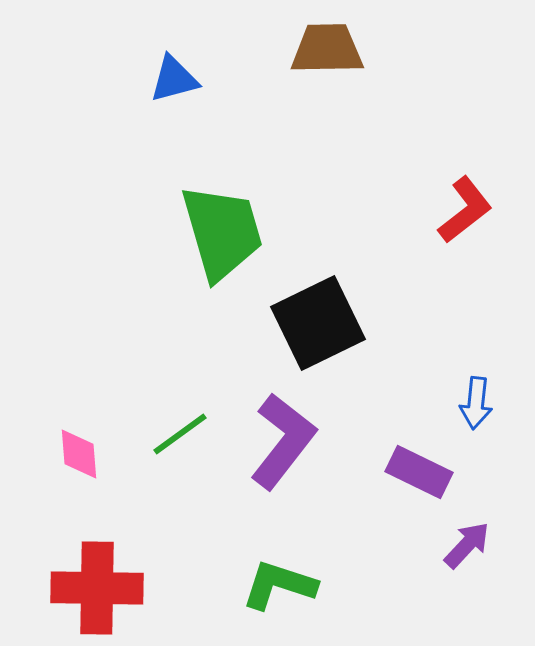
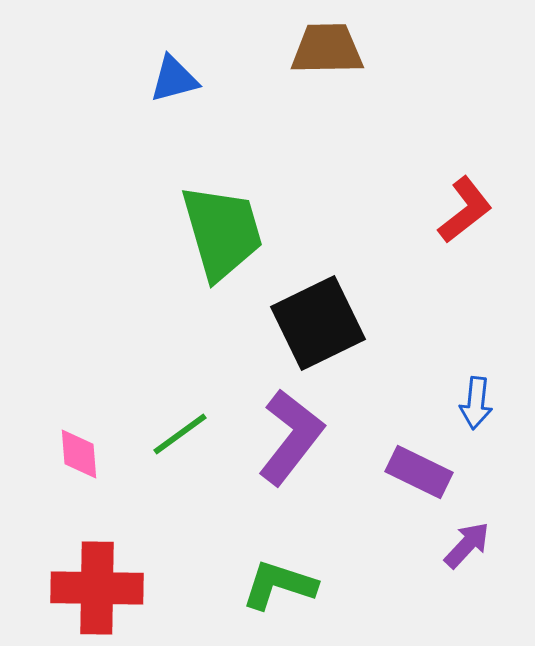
purple L-shape: moved 8 px right, 4 px up
